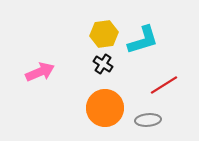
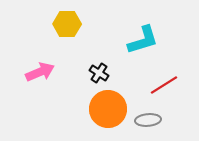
yellow hexagon: moved 37 px left, 10 px up; rotated 8 degrees clockwise
black cross: moved 4 px left, 9 px down
orange circle: moved 3 px right, 1 px down
